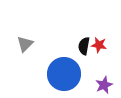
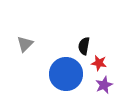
red star: moved 18 px down
blue circle: moved 2 px right
